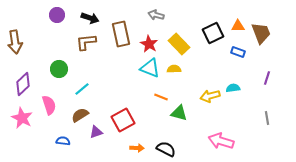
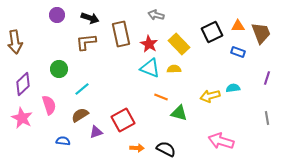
black square: moved 1 px left, 1 px up
